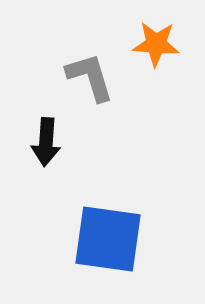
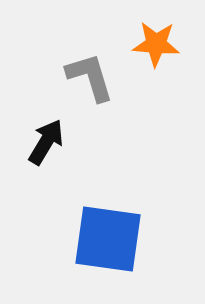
black arrow: rotated 153 degrees counterclockwise
